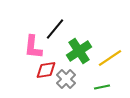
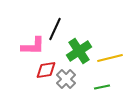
black line: rotated 15 degrees counterclockwise
pink L-shape: moved 1 px up; rotated 95 degrees counterclockwise
yellow line: rotated 20 degrees clockwise
